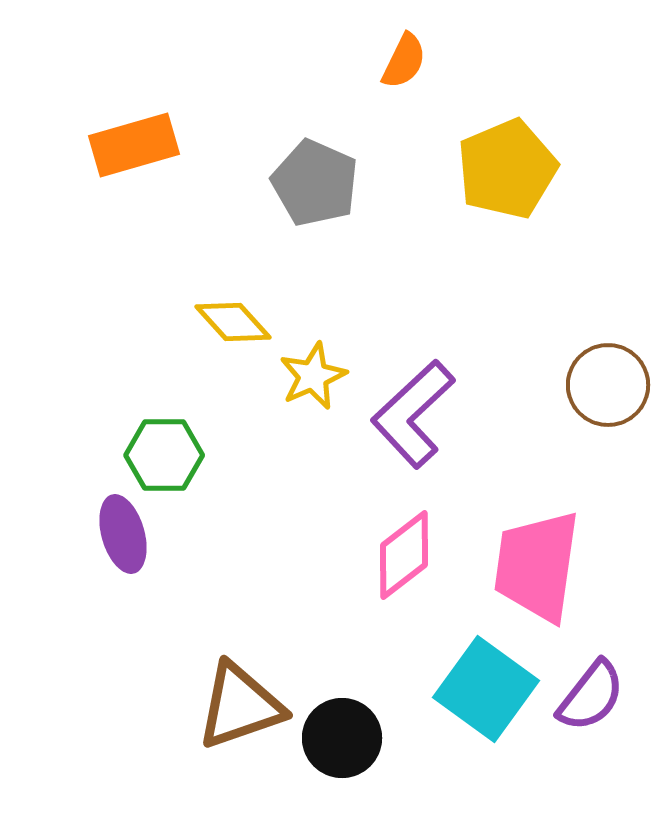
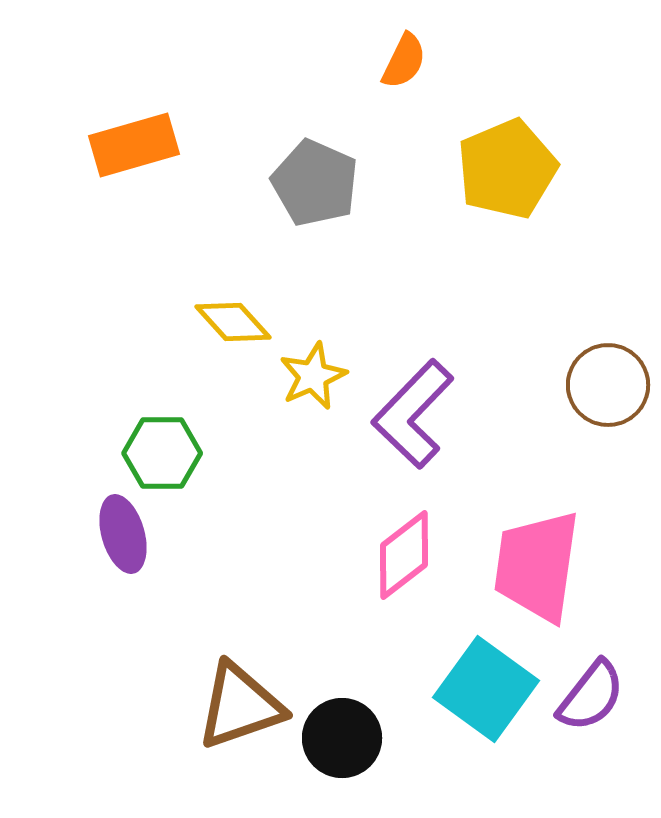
purple L-shape: rotated 3 degrees counterclockwise
green hexagon: moved 2 px left, 2 px up
